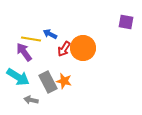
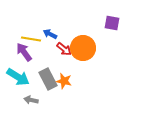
purple square: moved 14 px left, 1 px down
red arrow: rotated 84 degrees counterclockwise
gray rectangle: moved 3 px up
